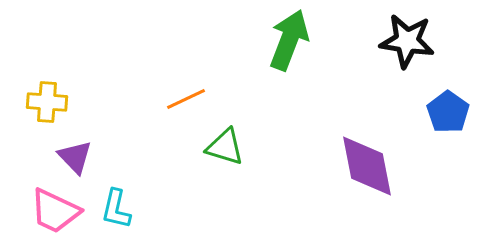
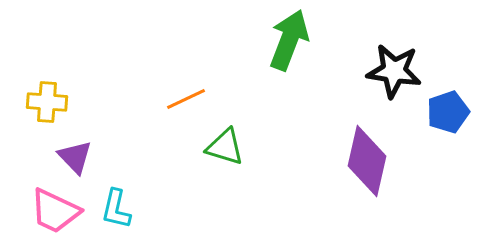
black star: moved 13 px left, 30 px down
blue pentagon: rotated 18 degrees clockwise
purple diamond: moved 5 px up; rotated 24 degrees clockwise
